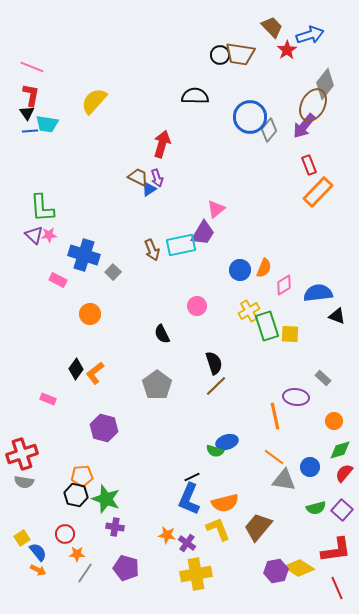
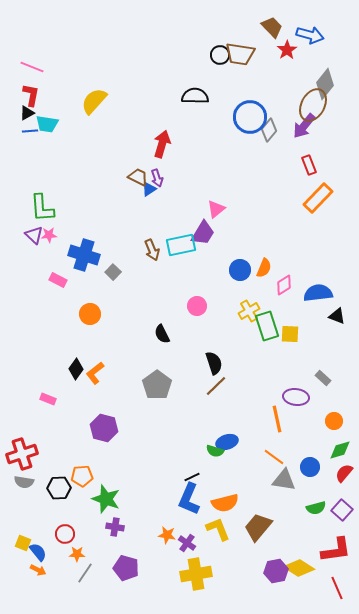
blue arrow at (310, 35): rotated 32 degrees clockwise
black triangle at (27, 113): rotated 35 degrees clockwise
orange rectangle at (318, 192): moved 6 px down
orange line at (275, 416): moved 2 px right, 3 px down
black hexagon at (76, 495): moved 17 px left, 7 px up; rotated 15 degrees counterclockwise
yellow square at (22, 538): moved 1 px right, 5 px down; rotated 35 degrees counterclockwise
